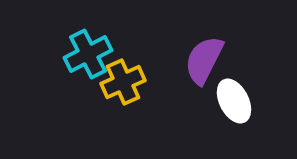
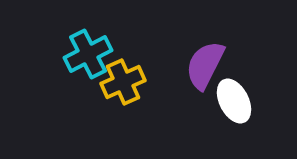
purple semicircle: moved 1 px right, 5 px down
